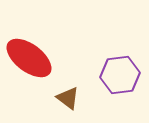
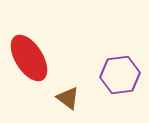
red ellipse: rotated 21 degrees clockwise
